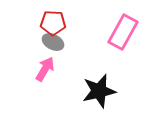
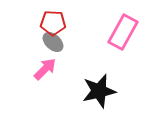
gray ellipse: rotated 15 degrees clockwise
pink arrow: rotated 15 degrees clockwise
